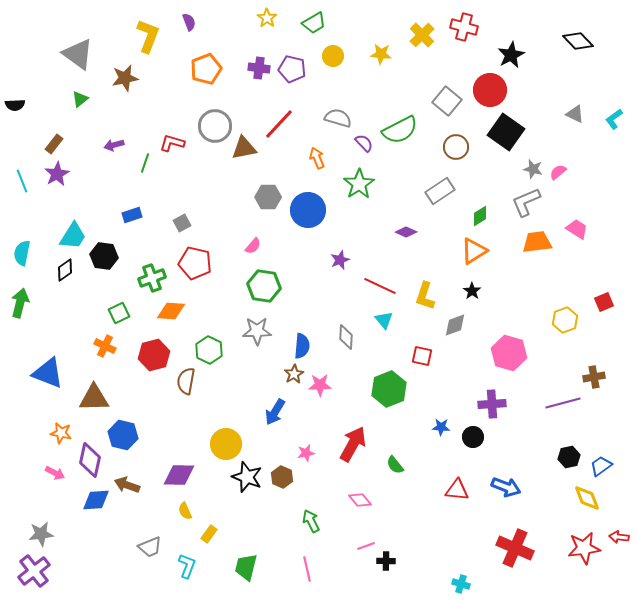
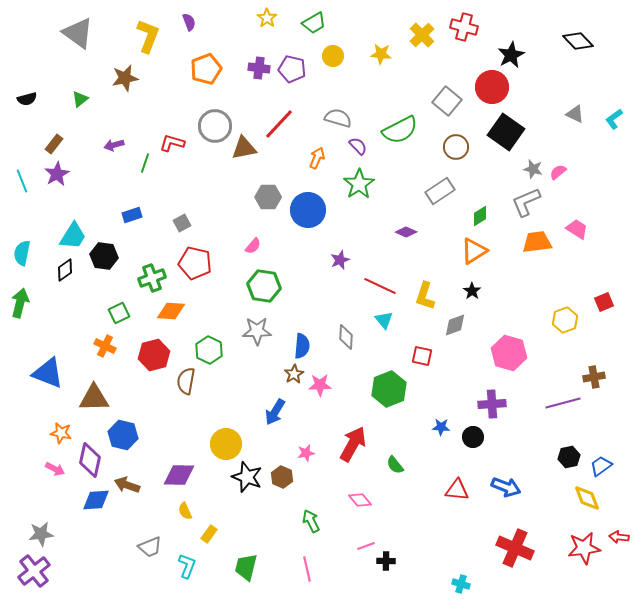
gray triangle at (78, 54): moved 21 px up
red circle at (490, 90): moved 2 px right, 3 px up
black semicircle at (15, 105): moved 12 px right, 6 px up; rotated 12 degrees counterclockwise
purple semicircle at (364, 143): moved 6 px left, 3 px down
orange arrow at (317, 158): rotated 45 degrees clockwise
pink arrow at (55, 473): moved 4 px up
